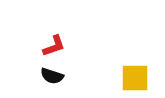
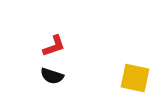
yellow square: rotated 12 degrees clockwise
